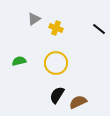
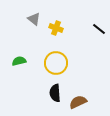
gray triangle: rotated 48 degrees counterclockwise
black semicircle: moved 2 px left, 2 px up; rotated 36 degrees counterclockwise
